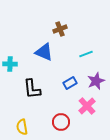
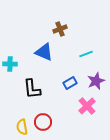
red circle: moved 18 px left
